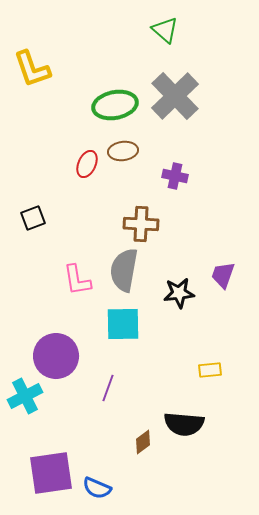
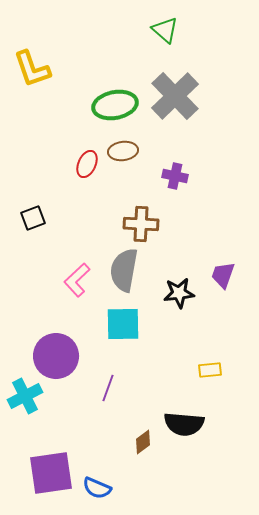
pink L-shape: rotated 56 degrees clockwise
